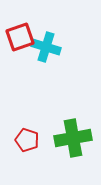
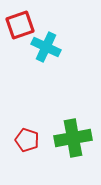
red square: moved 12 px up
cyan cross: rotated 8 degrees clockwise
